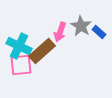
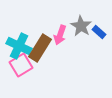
pink arrow: moved 3 px down
brown rectangle: moved 2 px left, 3 px up; rotated 16 degrees counterclockwise
pink square: rotated 25 degrees counterclockwise
